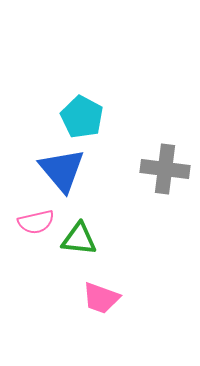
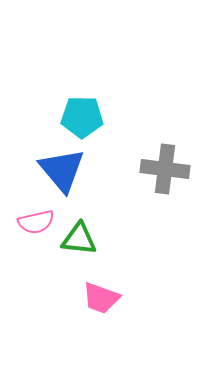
cyan pentagon: rotated 27 degrees counterclockwise
